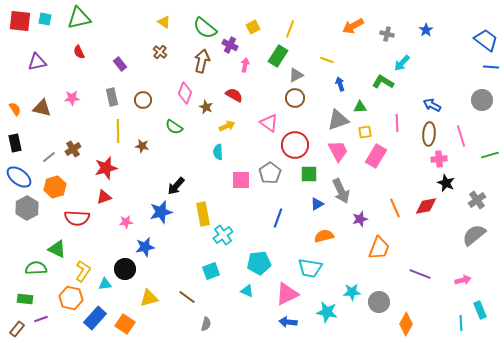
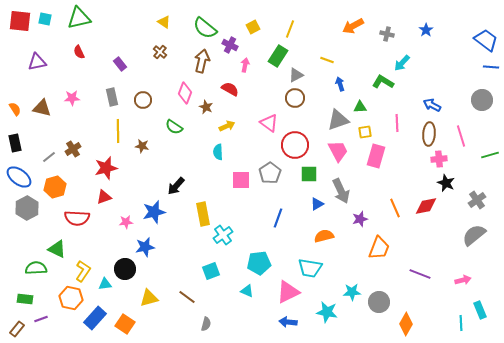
red semicircle at (234, 95): moved 4 px left, 6 px up
pink rectangle at (376, 156): rotated 15 degrees counterclockwise
blue star at (161, 212): moved 7 px left
pink triangle at (287, 294): moved 1 px right, 2 px up
